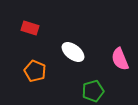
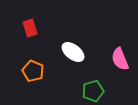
red rectangle: rotated 54 degrees clockwise
orange pentagon: moved 2 px left
